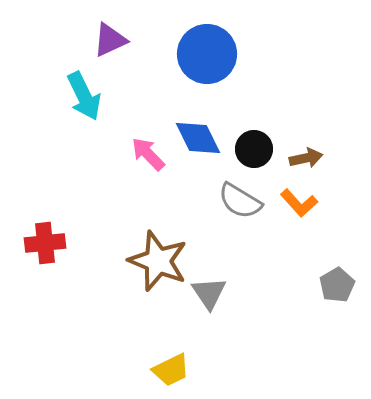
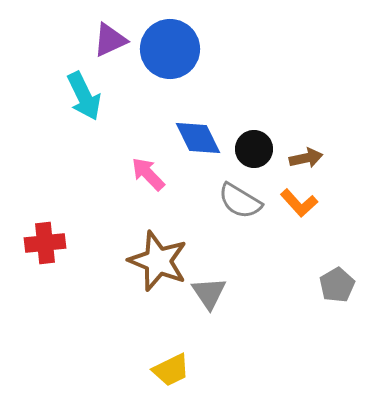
blue circle: moved 37 px left, 5 px up
pink arrow: moved 20 px down
